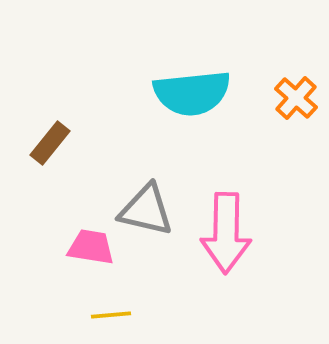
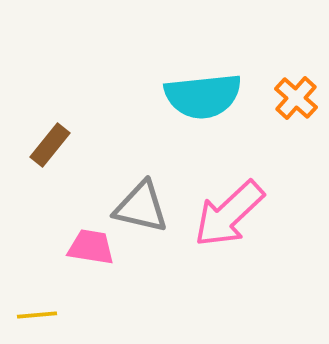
cyan semicircle: moved 11 px right, 3 px down
brown rectangle: moved 2 px down
gray triangle: moved 5 px left, 3 px up
pink arrow: moved 3 px right, 19 px up; rotated 46 degrees clockwise
yellow line: moved 74 px left
